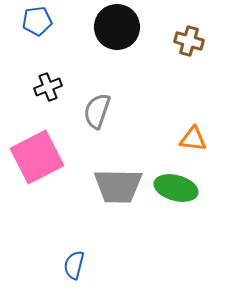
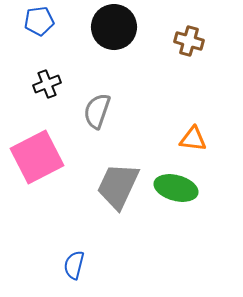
blue pentagon: moved 2 px right
black circle: moved 3 px left
black cross: moved 1 px left, 3 px up
gray trapezoid: rotated 114 degrees clockwise
